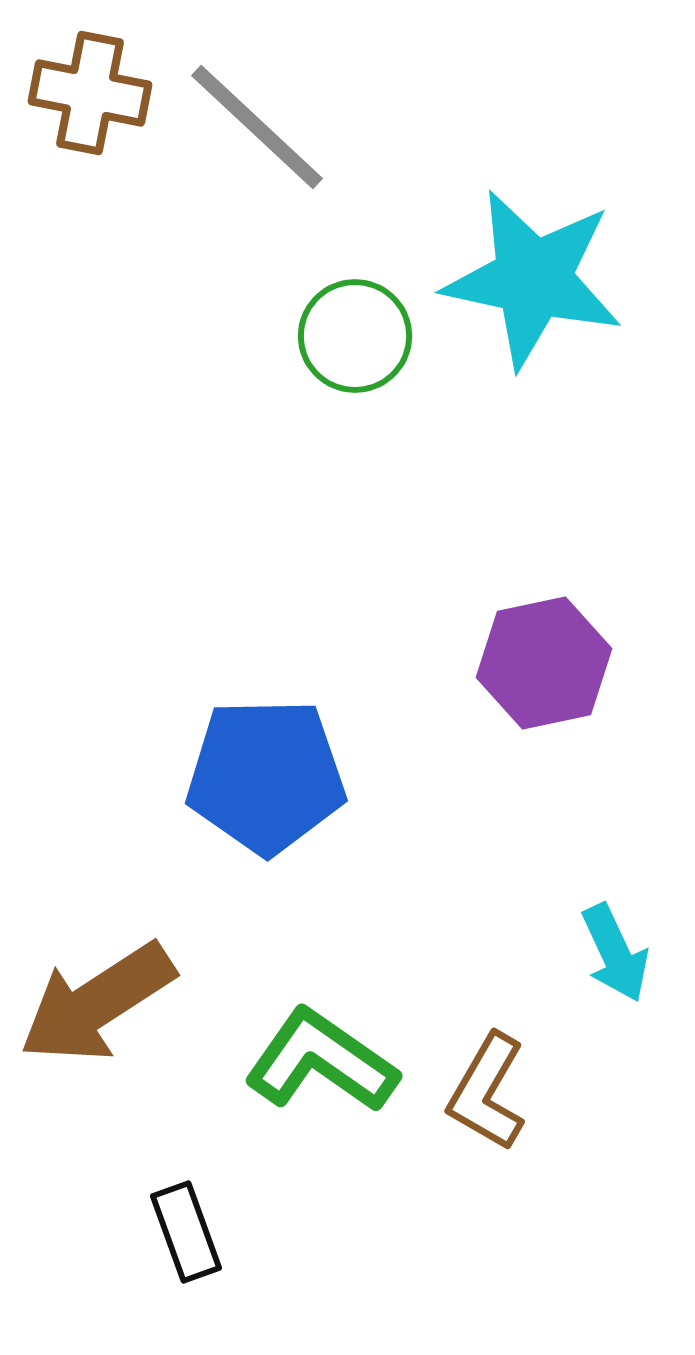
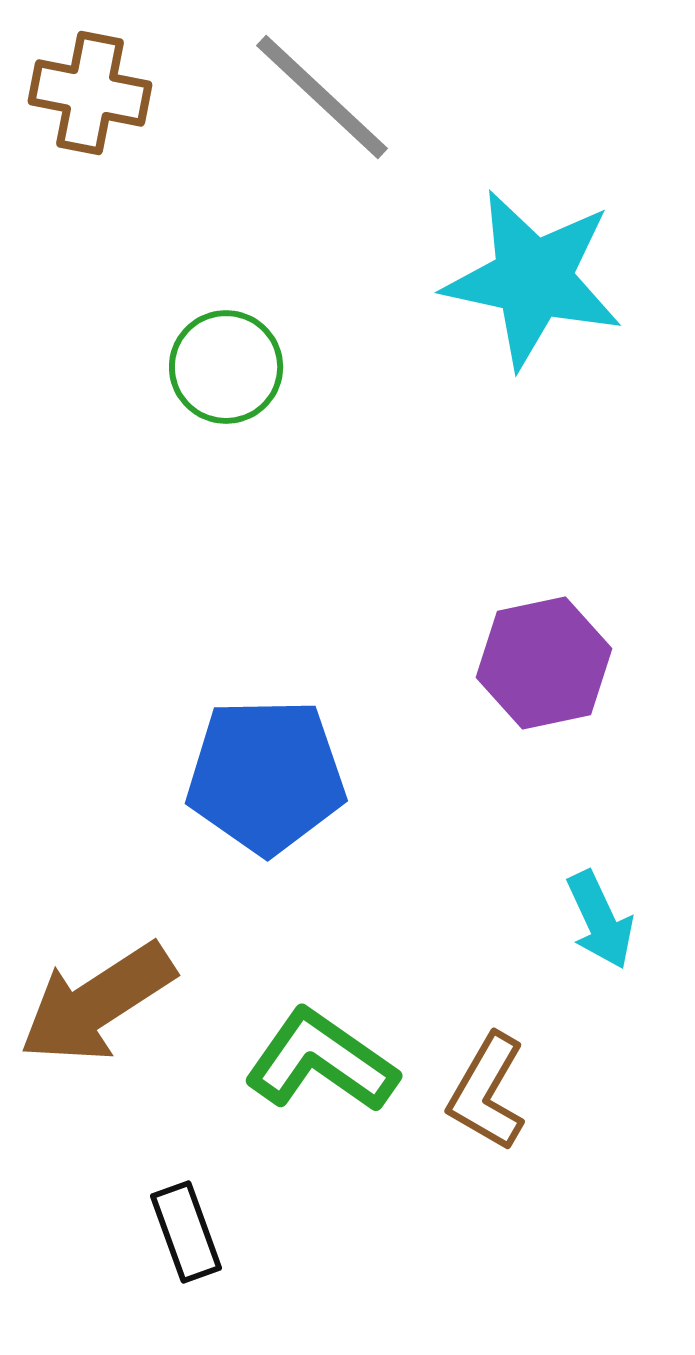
gray line: moved 65 px right, 30 px up
green circle: moved 129 px left, 31 px down
cyan arrow: moved 15 px left, 33 px up
